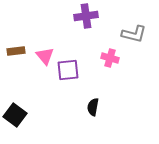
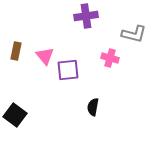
brown rectangle: rotated 72 degrees counterclockwise
